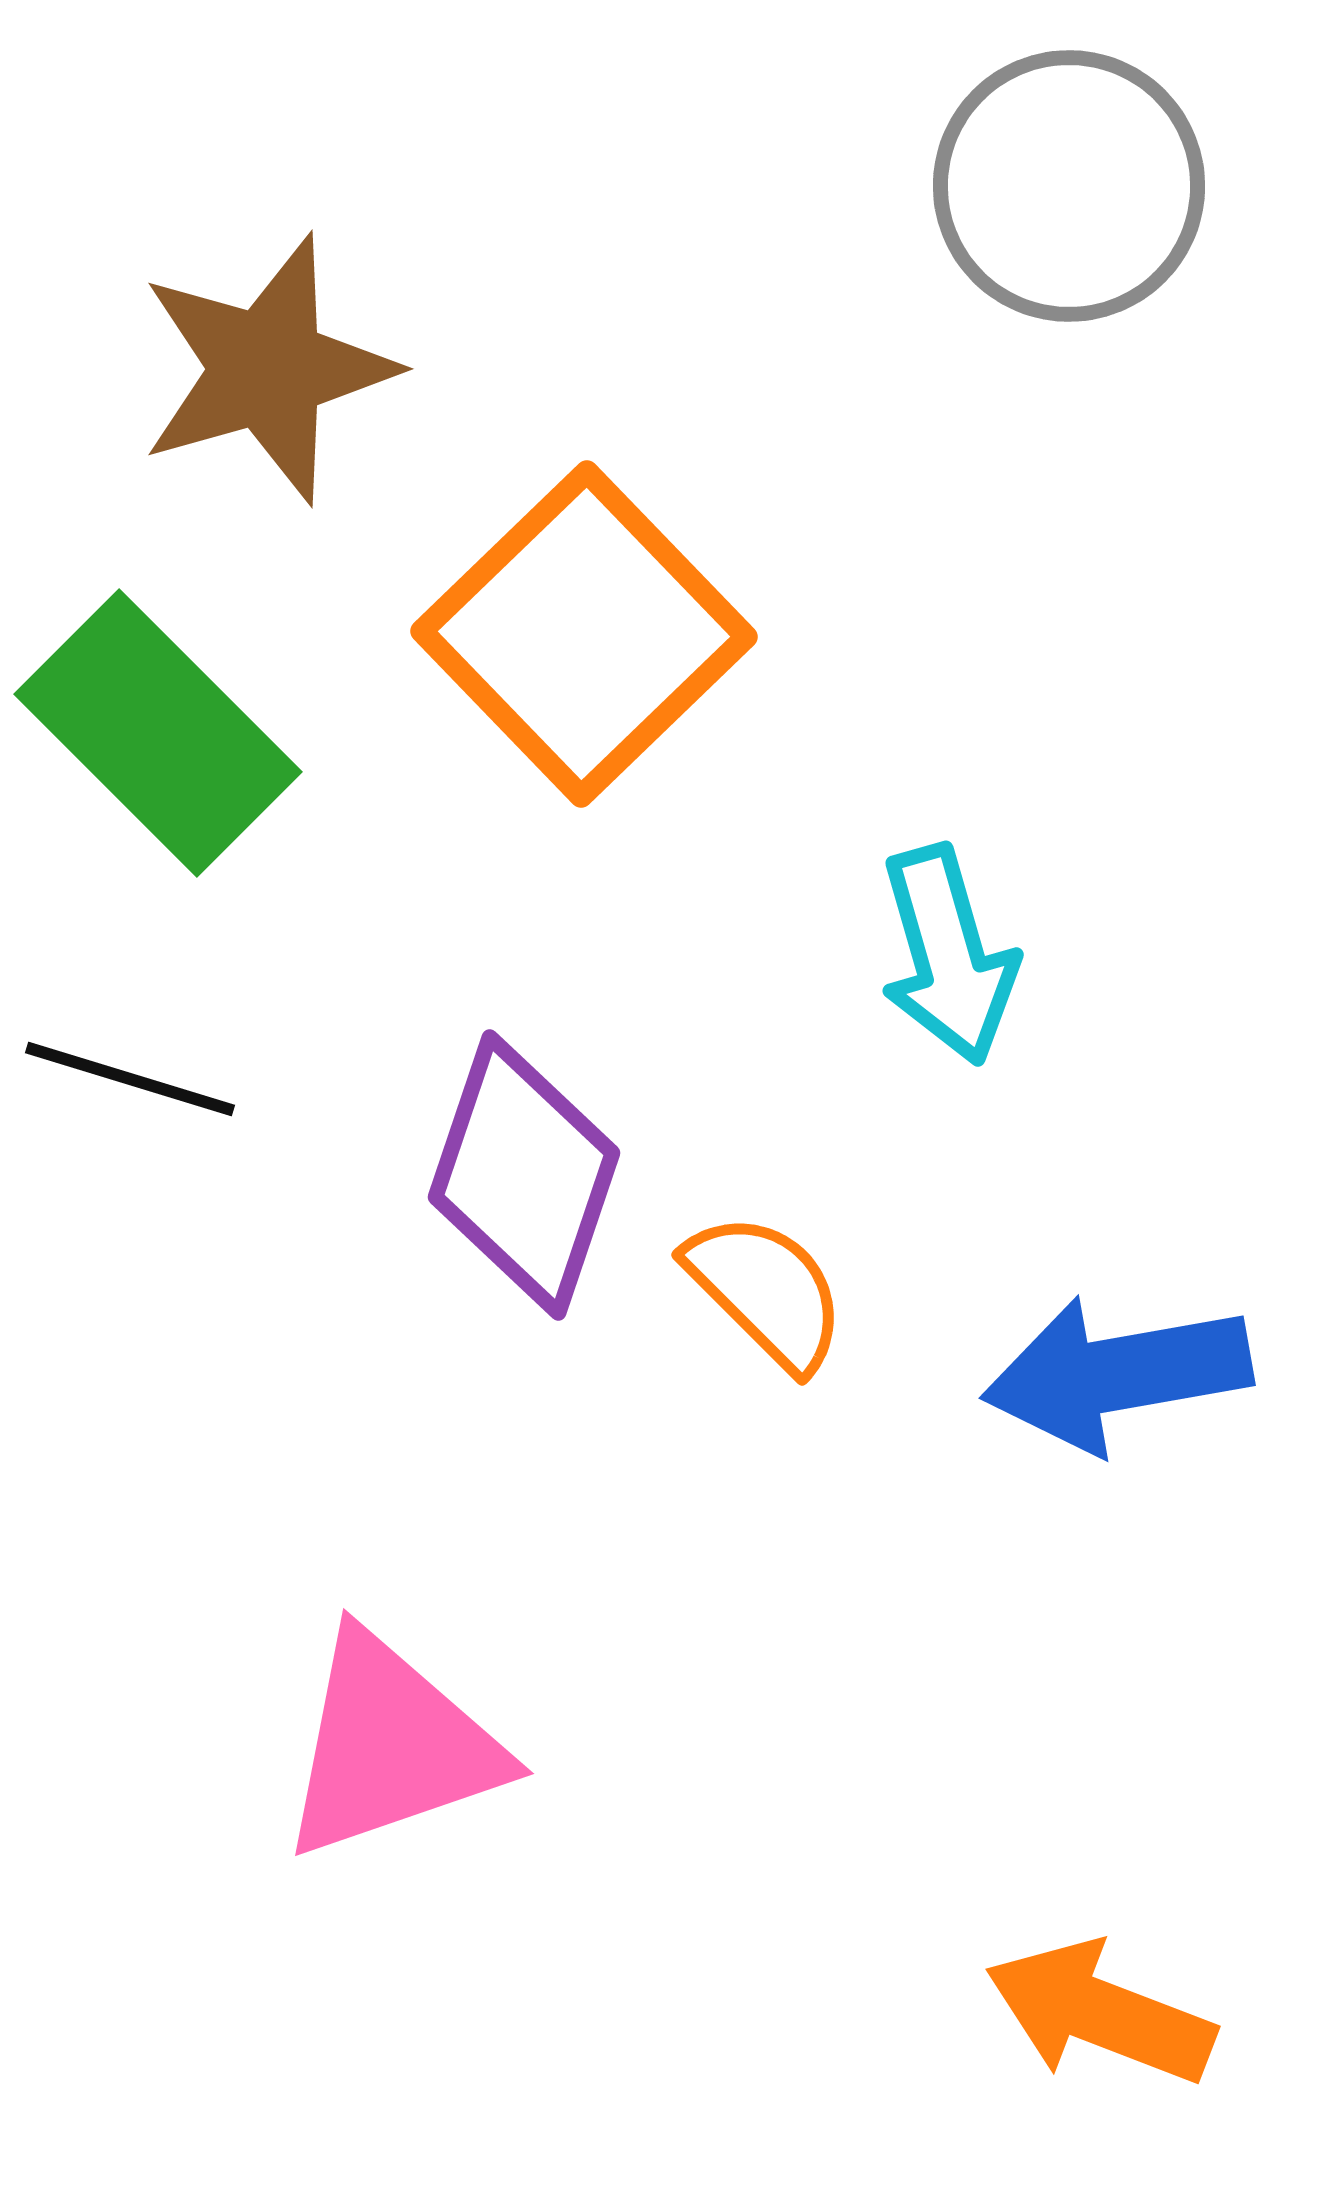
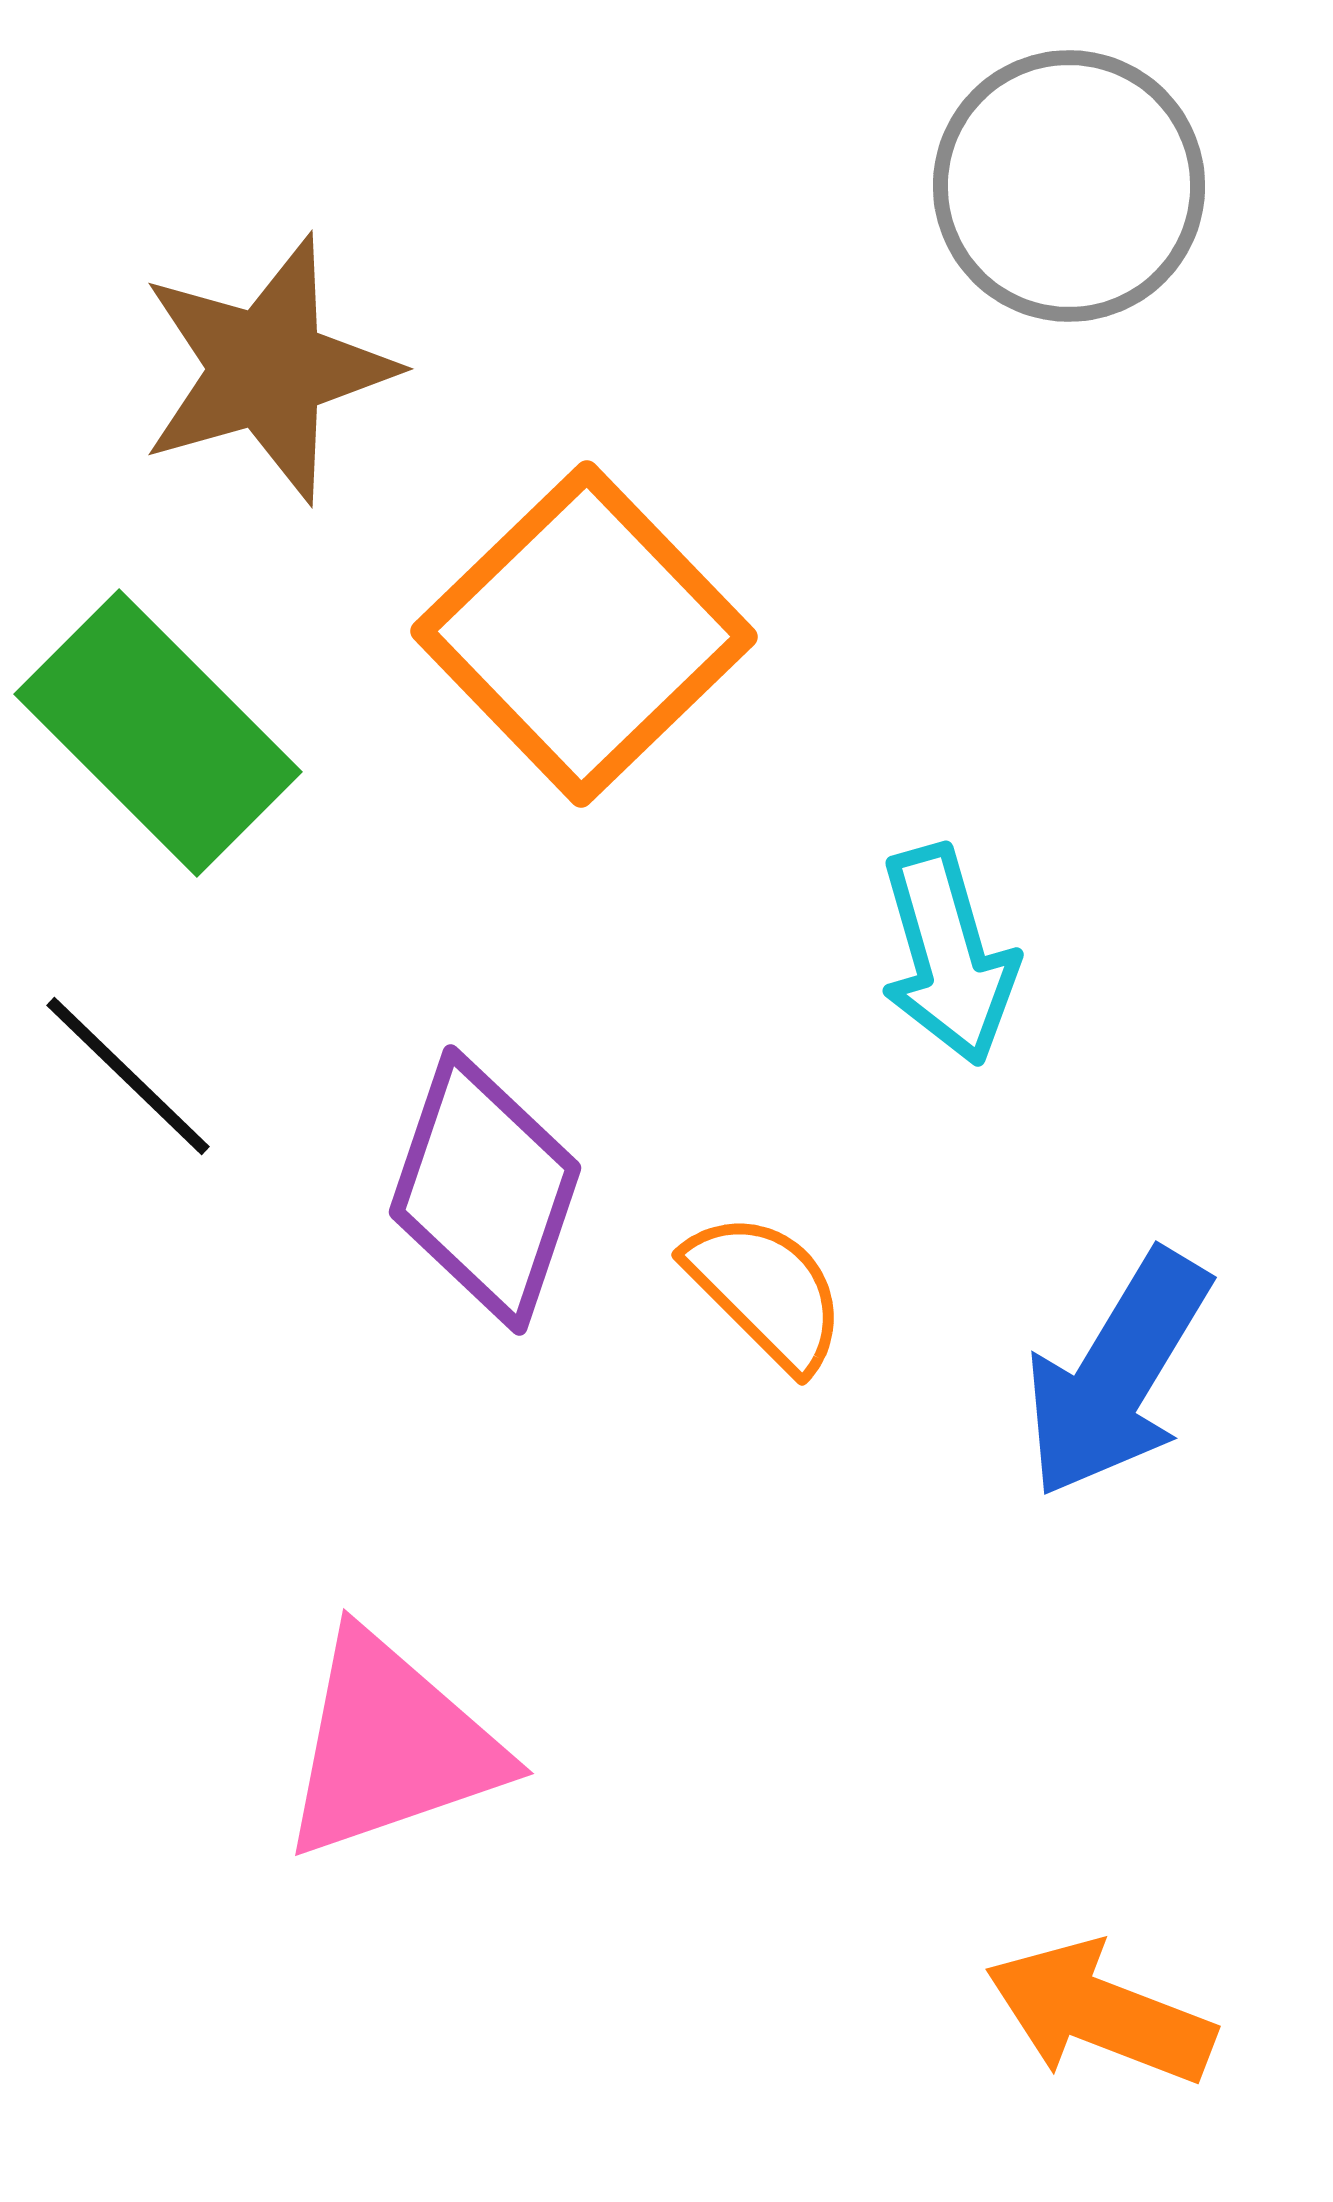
black line: moved 2 px left, 3 px up; rotated 27 degrees clockwise
purple diamond: moved 39 px left, 15 px down
blue arrow: rotated 49 degrees counterclockwise
